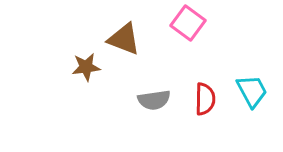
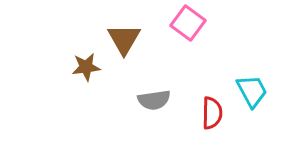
brown triangle: rotated 39 degrees clockwise
red semicircle: moved 7 px right, 14 px down
